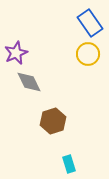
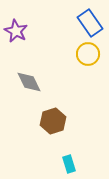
purple star: moved 22 px up; rotated 20 degrees counterclockwise
